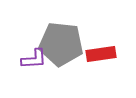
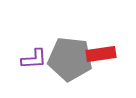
gray pentagon: moved 9 px right, 15 px down
